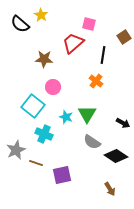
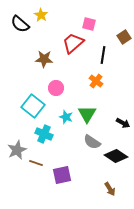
pink circle: moved 3 px right, 1 px down
gray star: moved 1 px right
